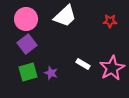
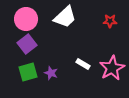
white trapezoid: moved 1 px down
